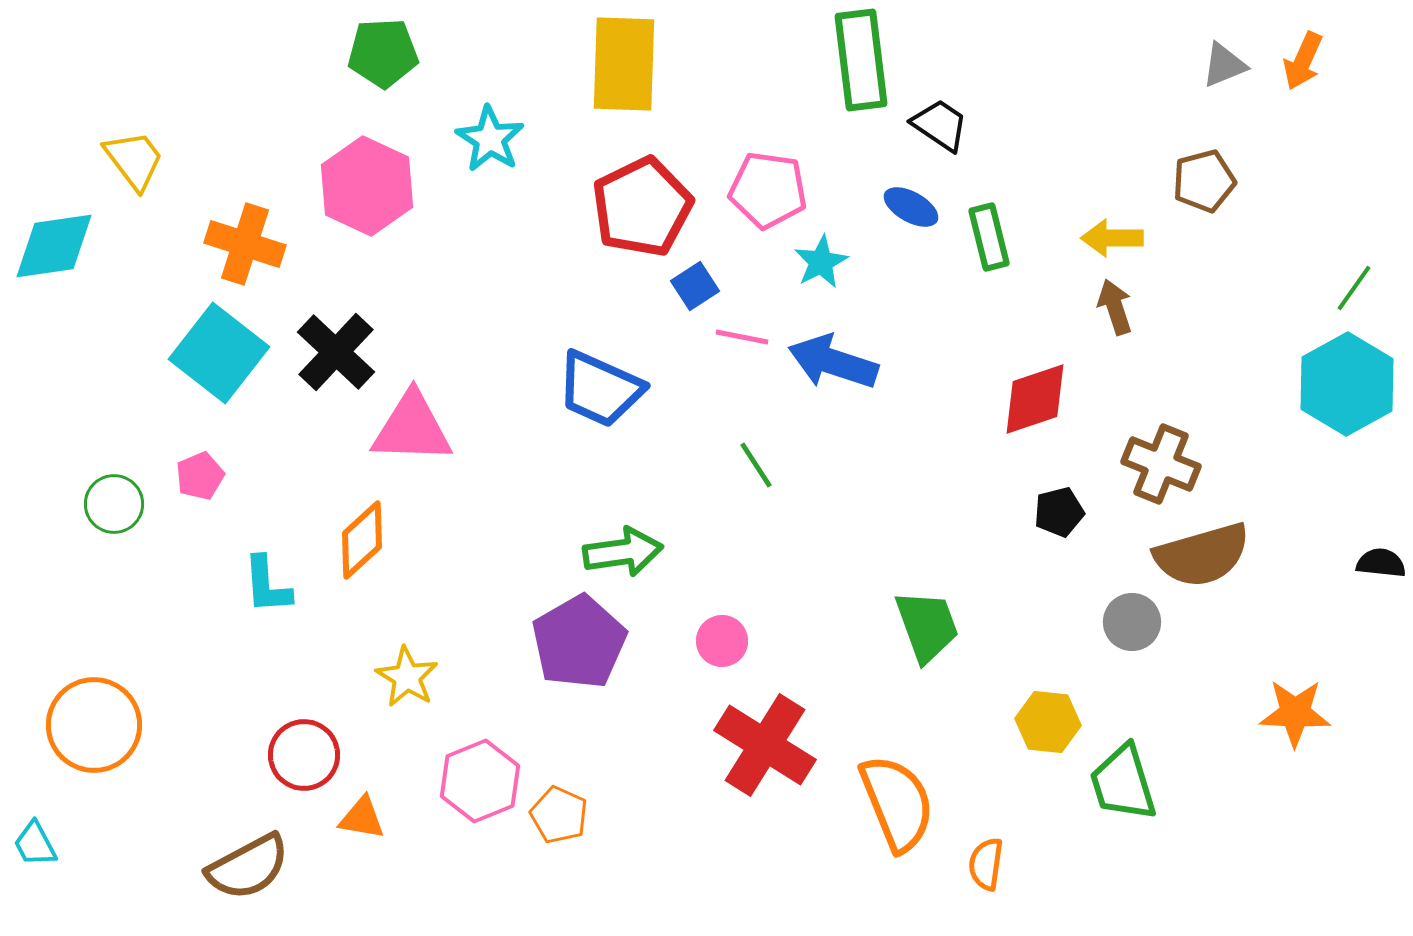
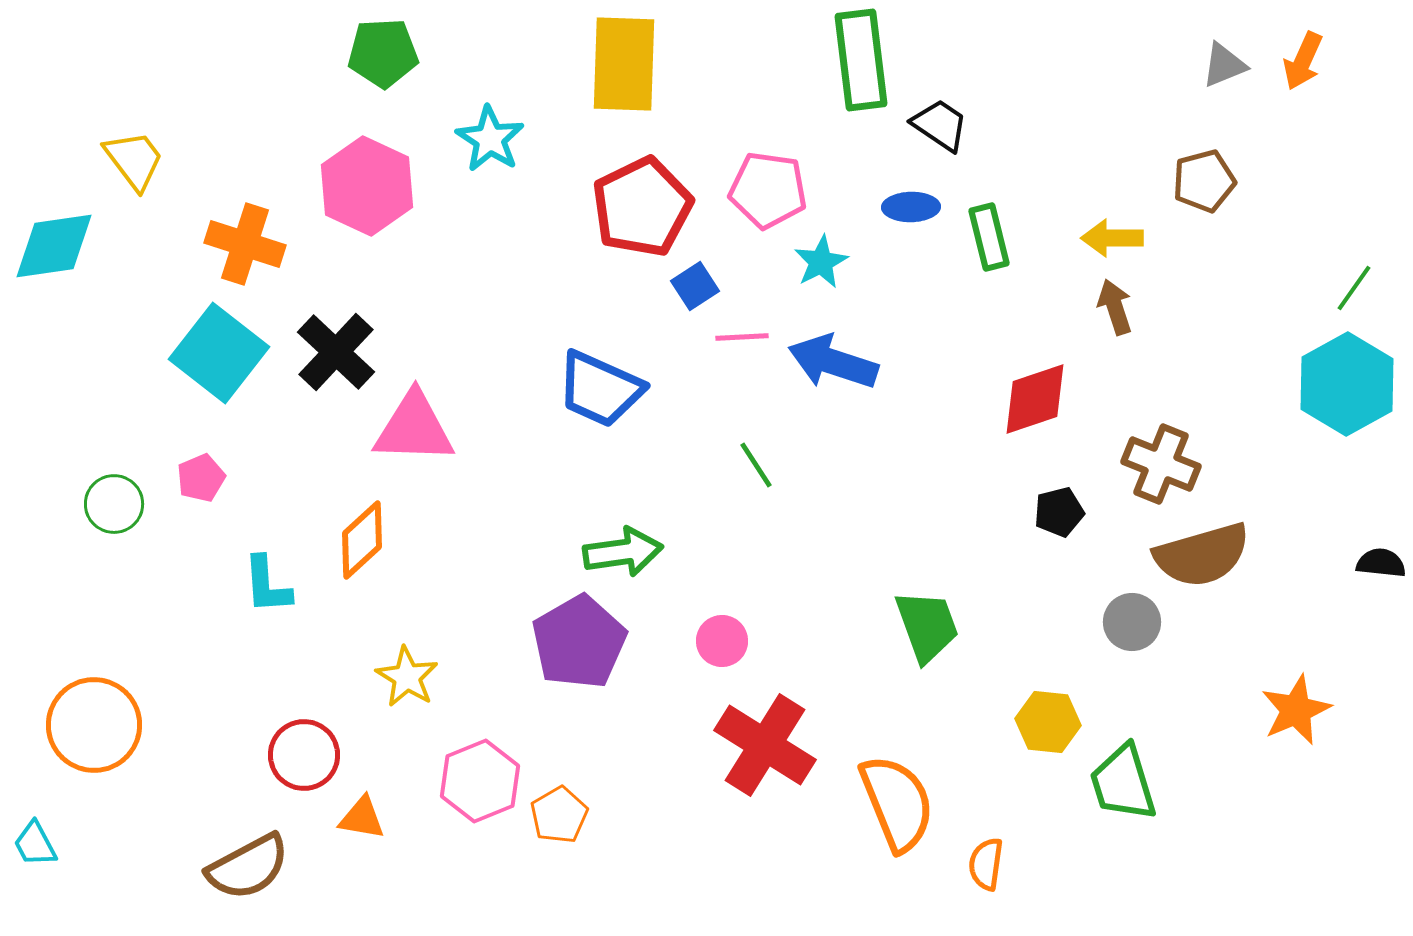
blue ellipse at (911, 207): rotated 30 degrees counterclockwise
pink line at (742, 337): rotated 14 degrees counterclockwise
pink triangle at (412, 428): moved 2 px right
pink pentagon at (200, 476): moved 1 px right, 2 px down
orange star at (1295, 713): moved 1 px right, 3 px up; rotated 26 degrees counterclockwise
orange pentagon at (559, 815): rotated 18 degrees clockwise
